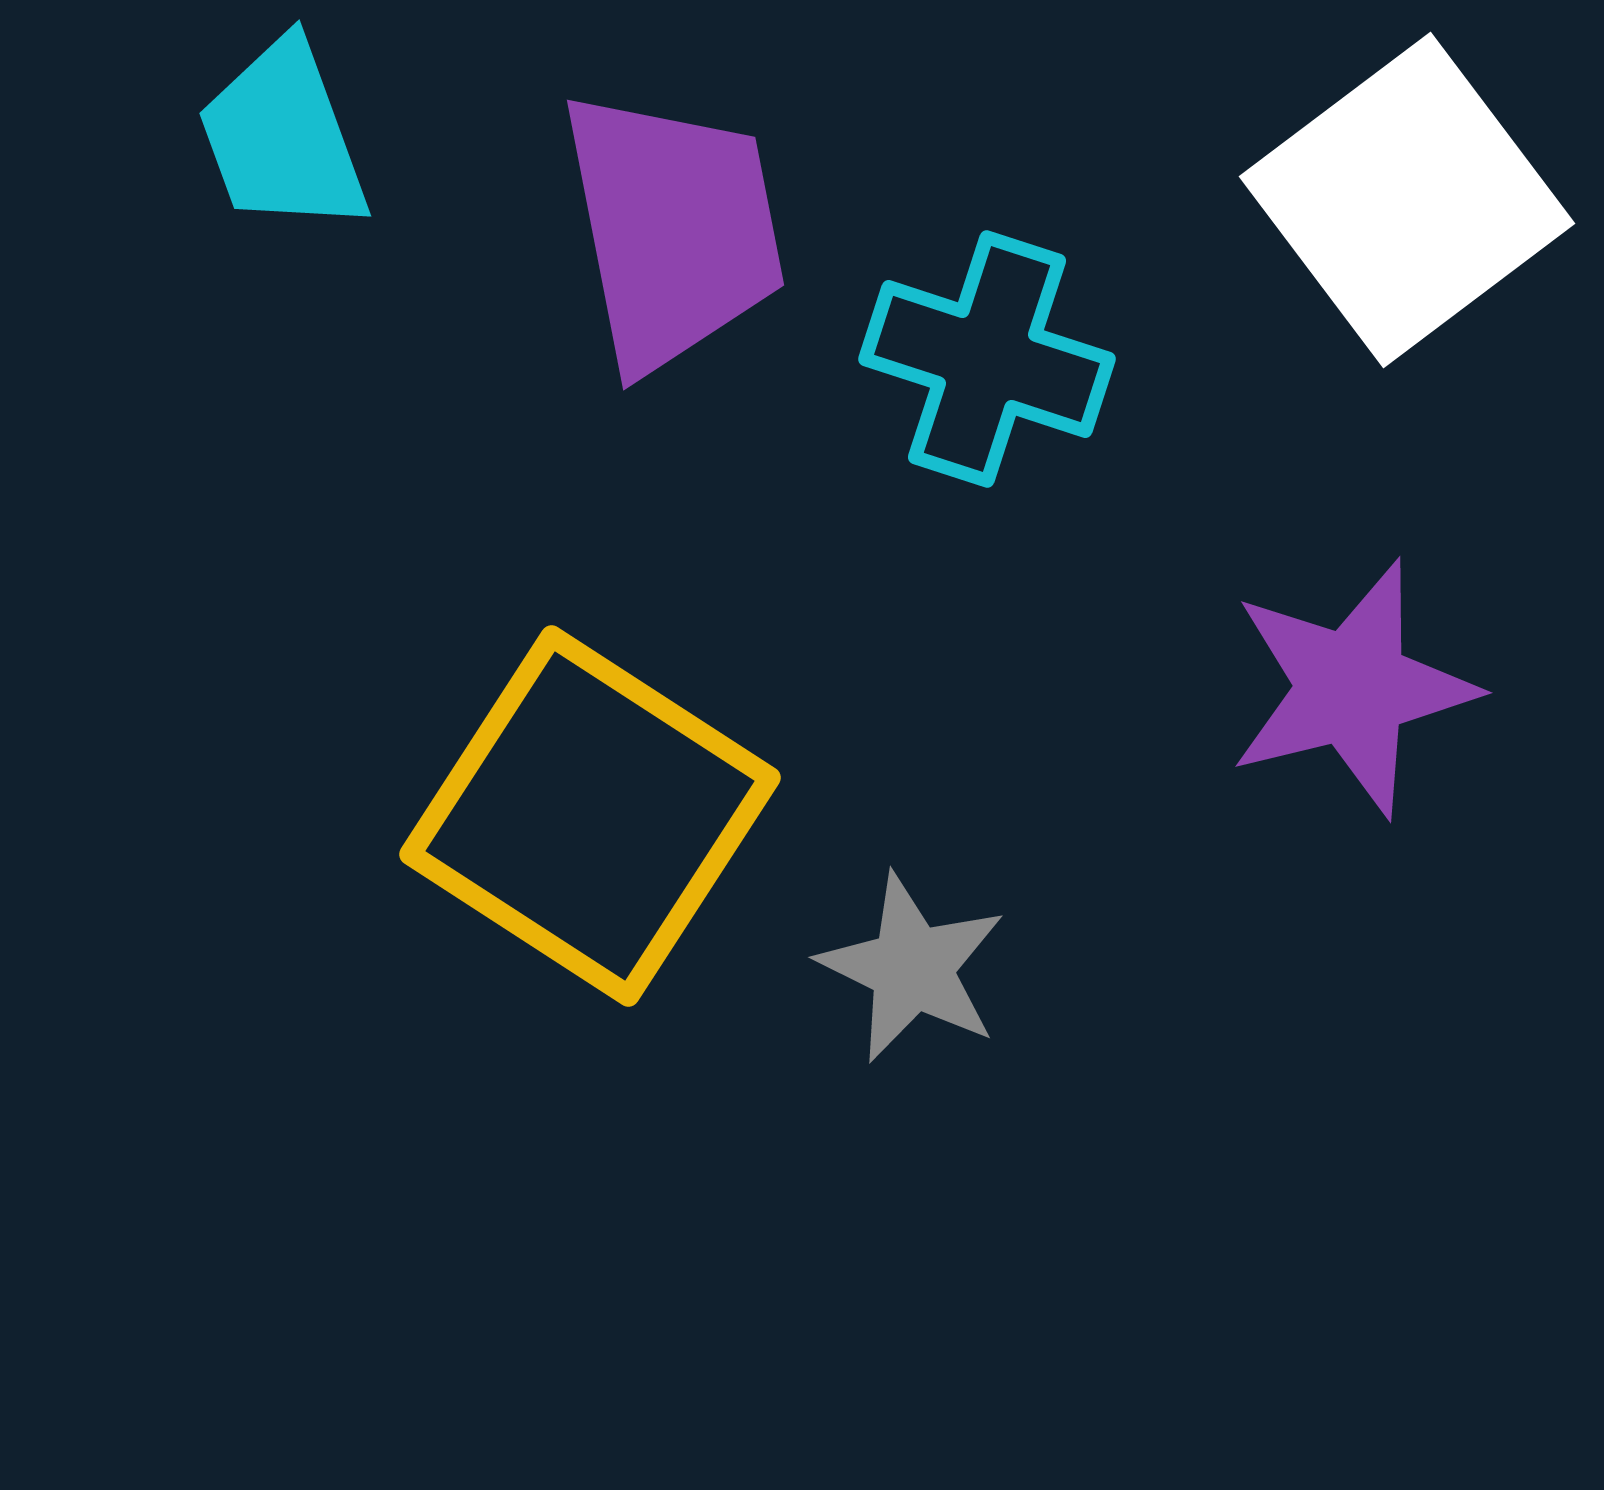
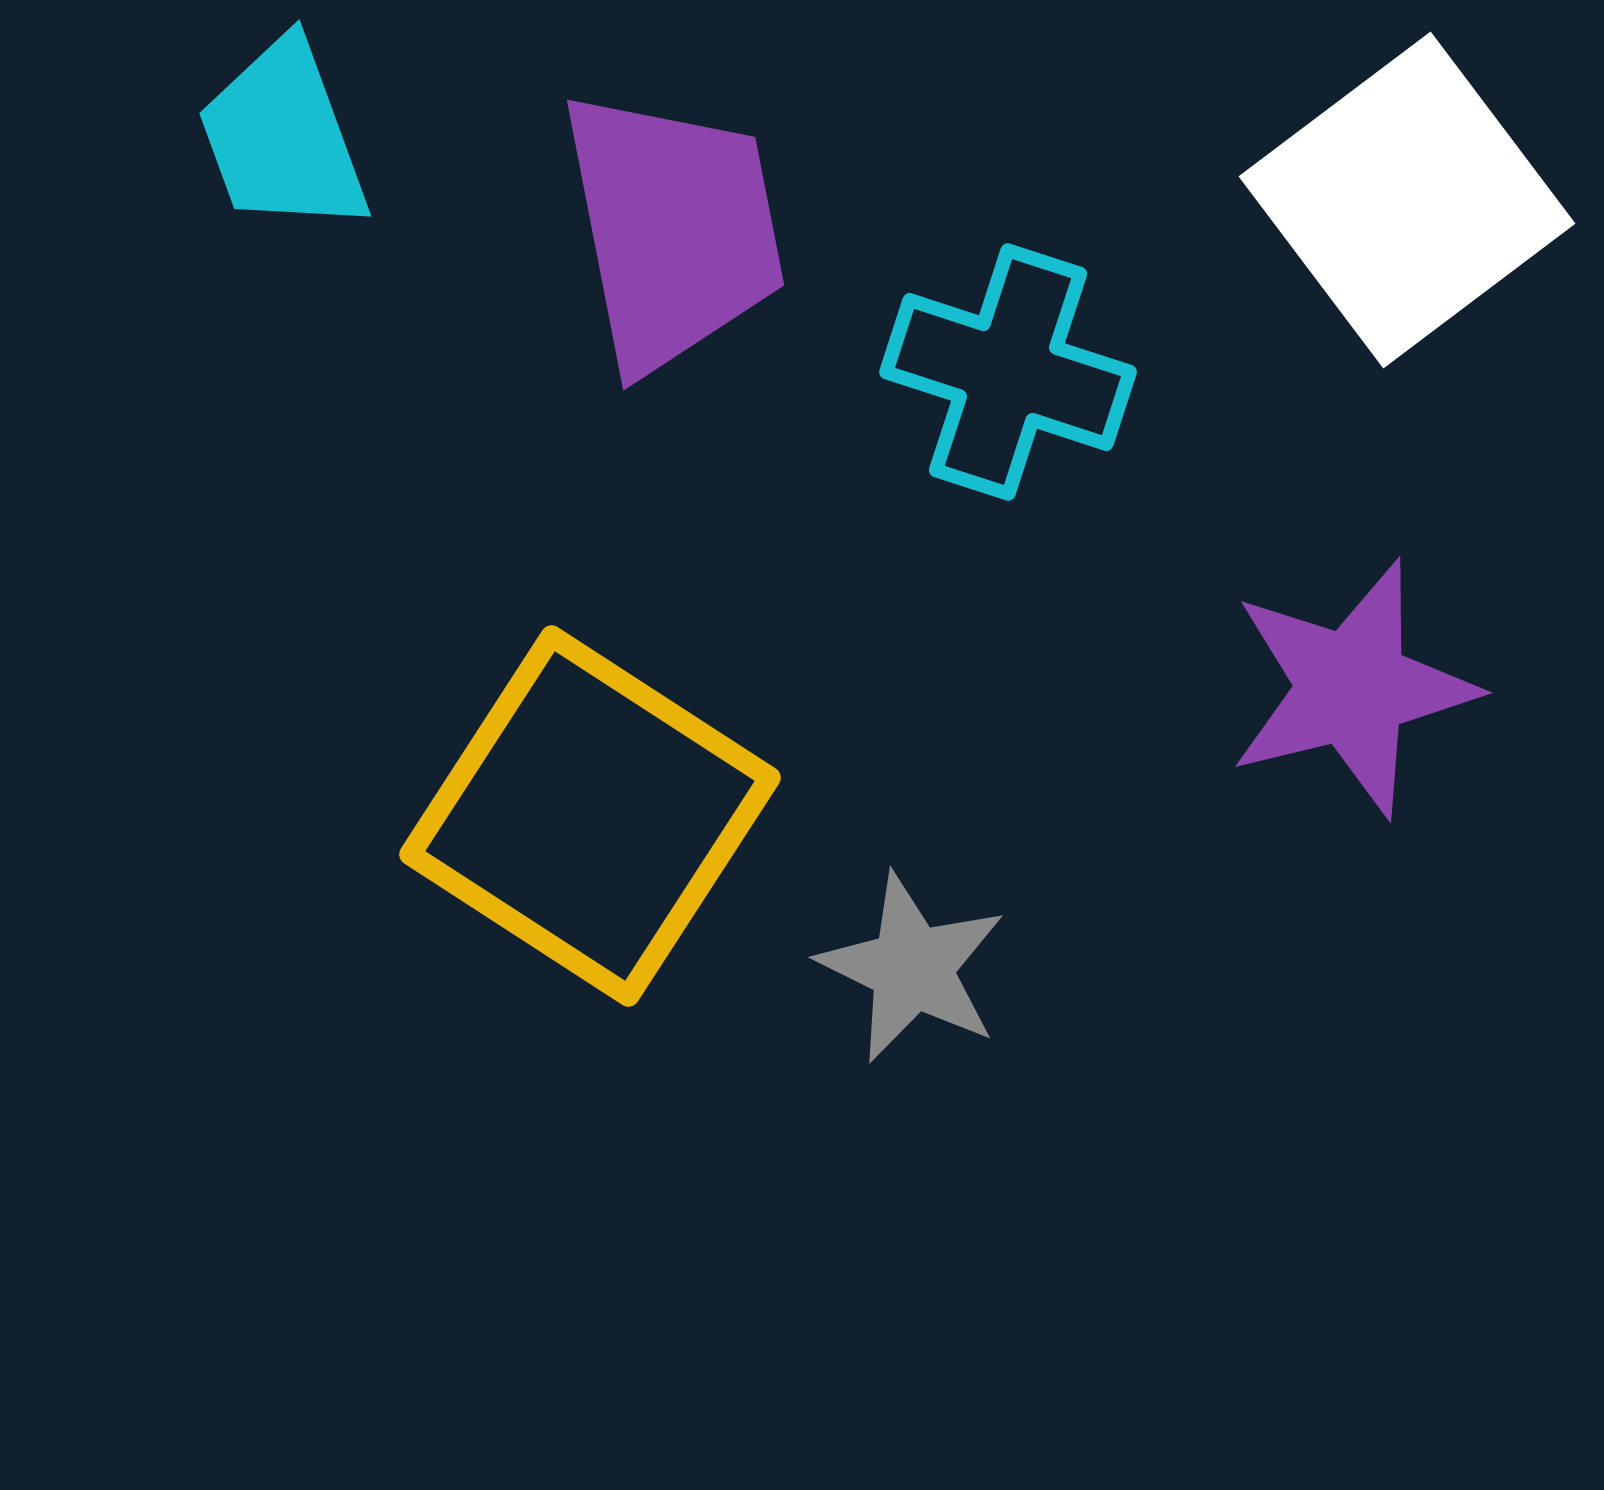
cyan cross: moved 21 px right, 13 px down
